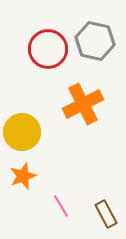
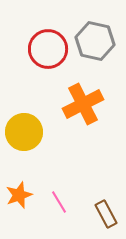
yellow circle: moved 2 px right
orange star: moved 4 px left, 19 px down
pink line: moved 2 px left, 4 px up
